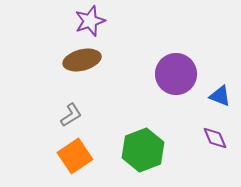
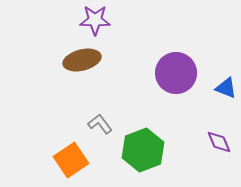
purple star: moved 5 px right, 1 px up; rotated 20 degrees clockwise
purple circle: moved 1 px up
blue triangle: moved 6 px right, 8 px up
gray L-shape: moved 29 px right, 9 px down; rotated 95 degrees counterclockwise
purple diamond: moved 4 px right, 4 px down
orange square: moved 4 px left, 4 px down
